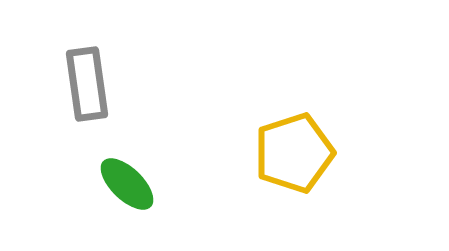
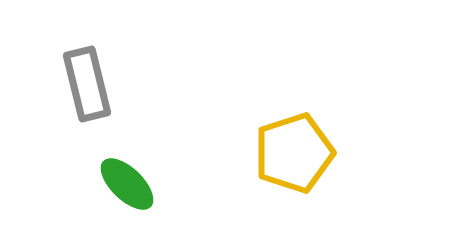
gray rectangle: rotated 6 degrees counterclockwise
